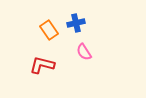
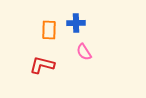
blue cross: rotated 12 degrees clockwise
orange rectangle: rotated 36 degrees clockwise
